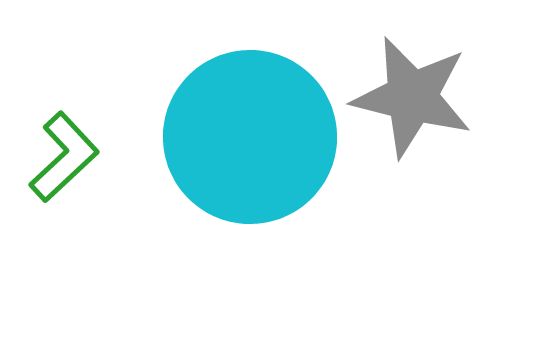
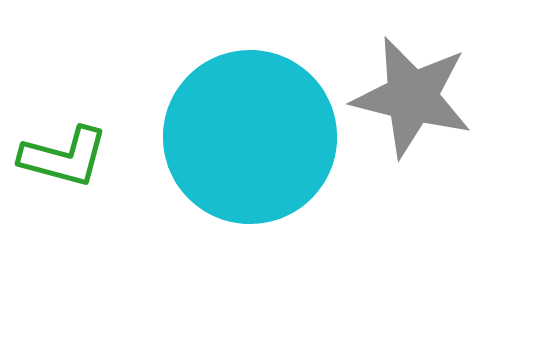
green L-shape: rotated 58 degrees clockwise
